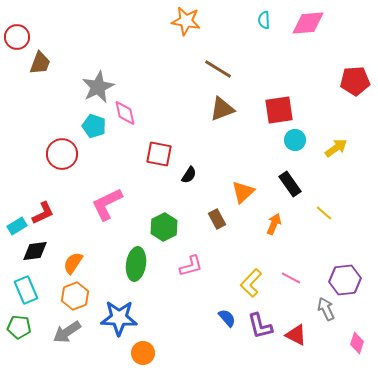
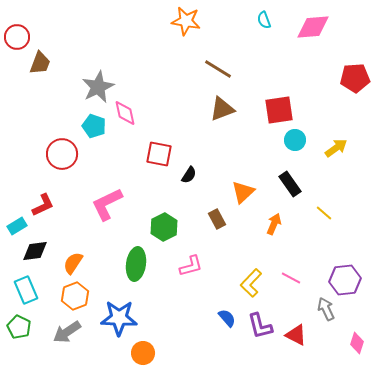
cyan semicircle at (264, 20): rotated 18 degrees counterclockwise
pink diamond at (308, 23): moved 5 px right, 4 px down
red pentagon at (355, 81): moved 3 px up
red L-shape at (43, 213): moved 8 px up
green pentagon at (19, 327): rotated 20 degrees clockwise
